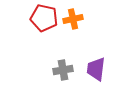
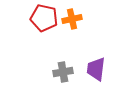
orange cross: moved 1 px left
gray cross: moved 2 px down
